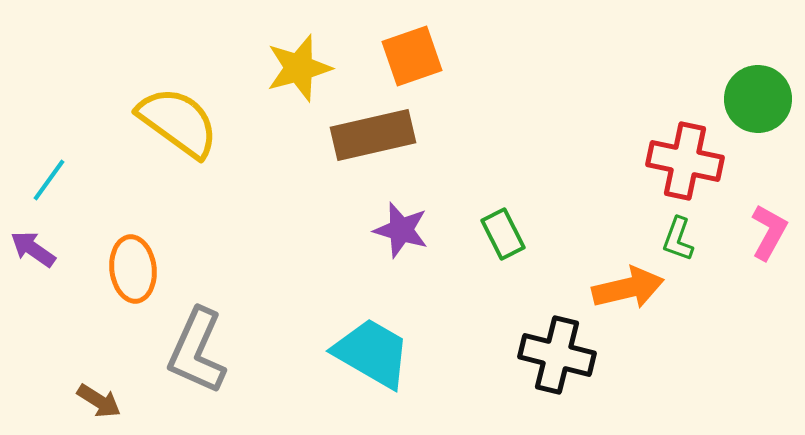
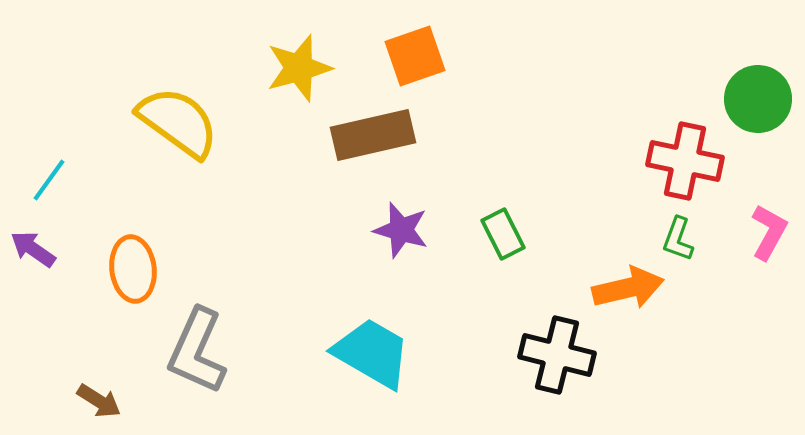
orange square: moved 3 px right
